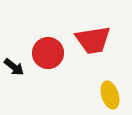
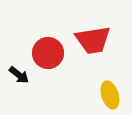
black arrow: moved 5 px right, 8 px down
